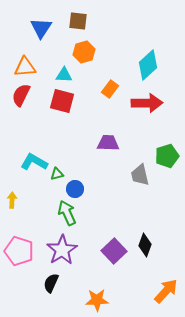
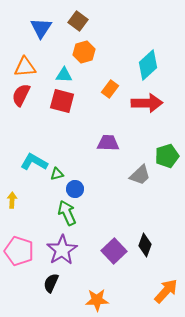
brown square: rotated 30 degrees clockwise
gray trapezoid: rotated 120 degrees counterclockwise
